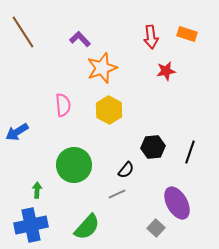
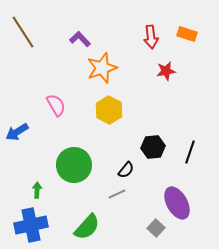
pink semicircle: moved 7 px left; rotated 25 degrees counterclockwise
